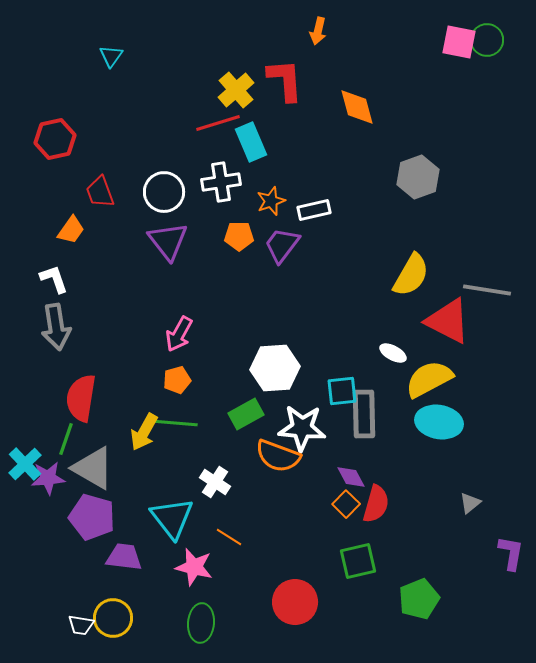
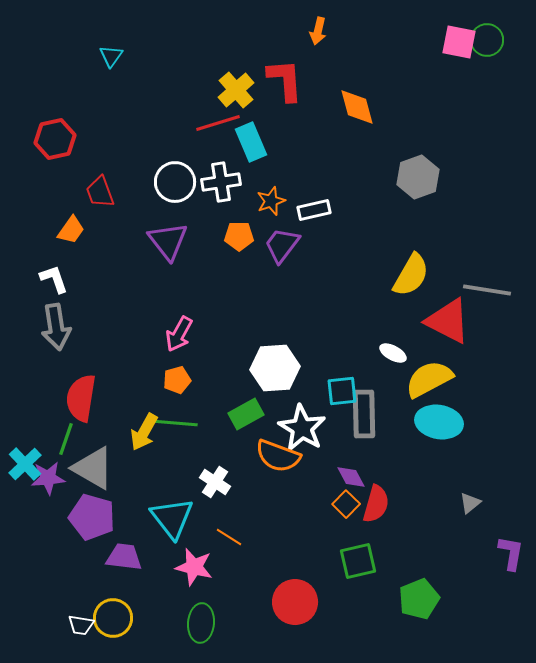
white circle at (164, 192): moved 11 px right, 10 px up
white star at (302, 428): rotated 27 degrees clockwise
